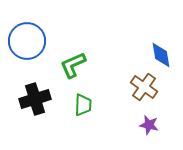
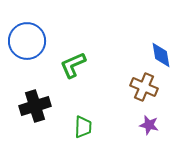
brown cross: rotated 12 degrees counterclockwise
black cross: moved 7 px down
green trapezoid: moved 22 px down
